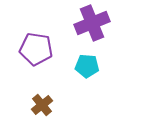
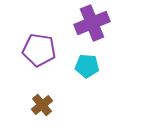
purple pentagon: moved 3 px right, 1 px down
